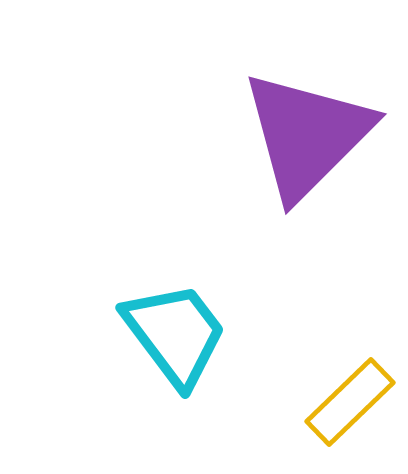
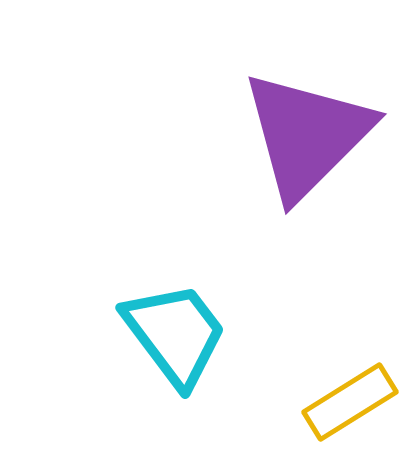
yellow rectangle: rotated 12 degrees clockwise
